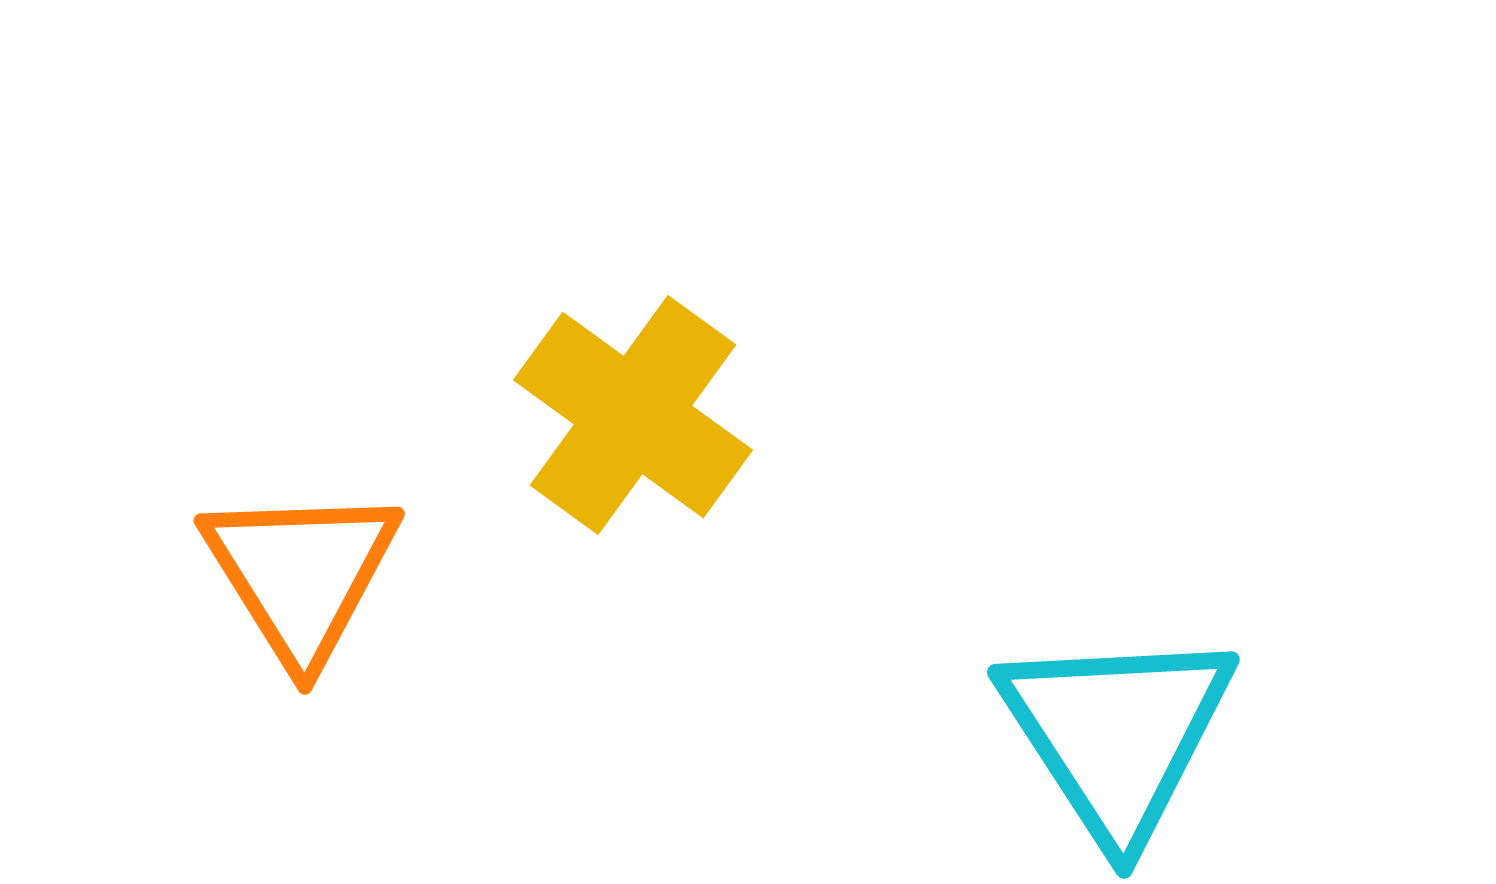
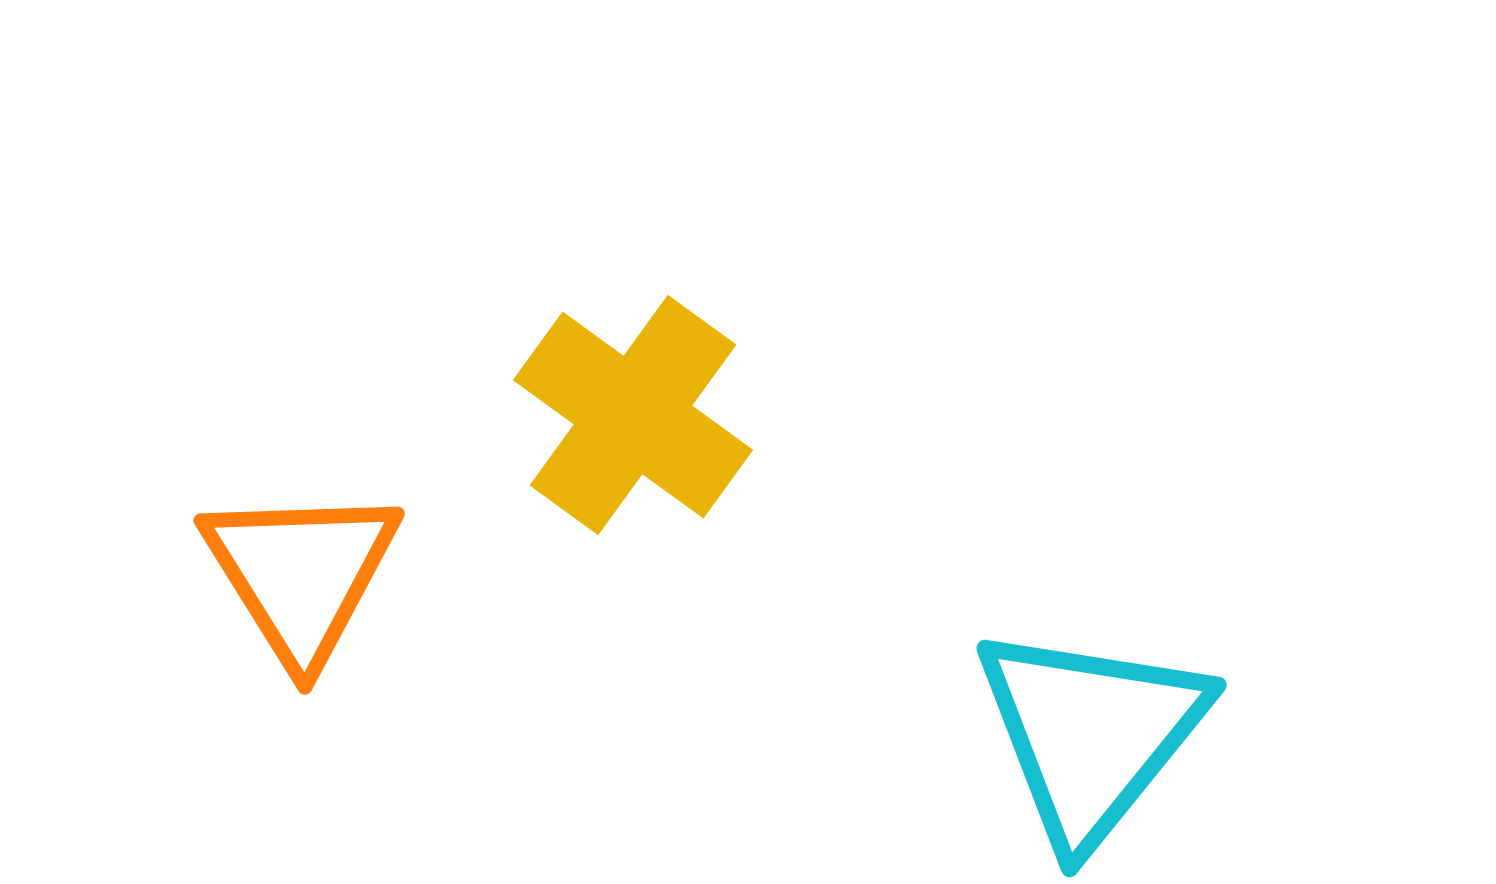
cyan triangle: moved 26 px left; rotated 12 degrees clockwise
